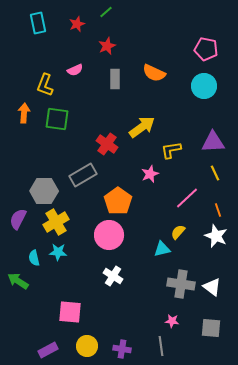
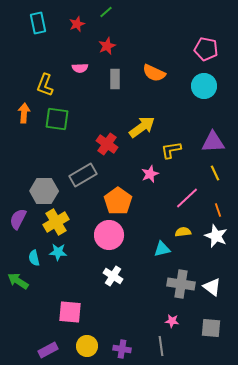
pink semicircle at (75, 70): moved 5 px right, 2 px up; rotated 21 degrees clockwise
yellow semicircle at (178, 232): moved 5 px right; rotated 42 degrees clockwise
